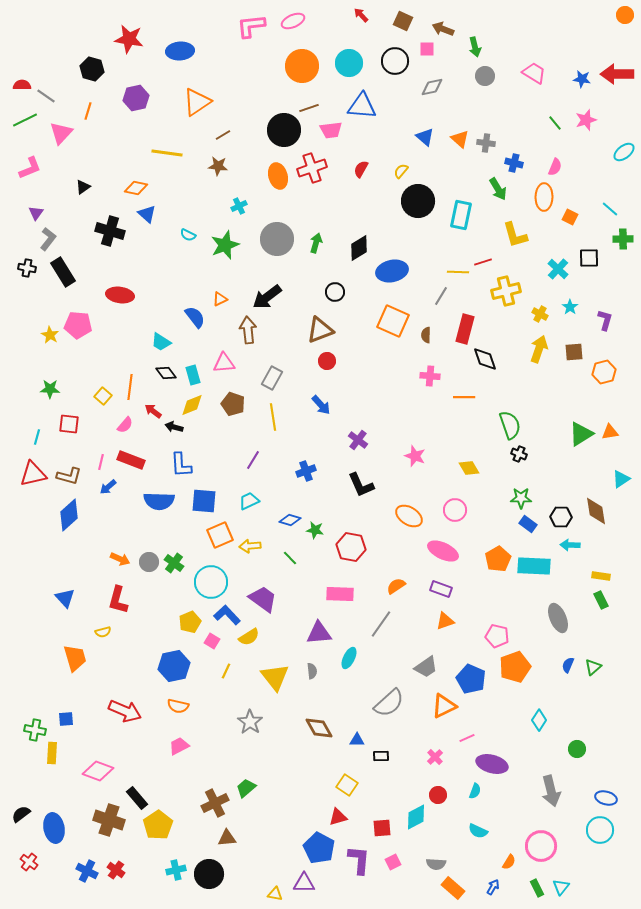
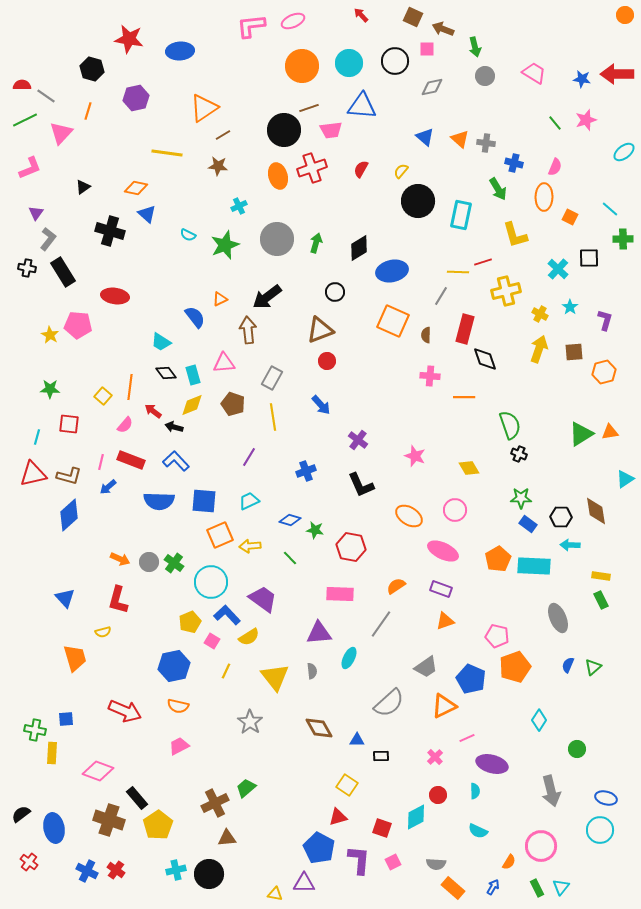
brown square at (403, 21): moved 10 px right, 4 px up
orange triangle at (197, 102): moved 7 px right, 6 px down
red ellipse at (120, 295): moved 5 px left, 1 px down
purple line at (253, 460): moved 4 px left, 3 px up
blue L-shape at (181, 465): moved 5 px left, 4 px up; rotated 140 degrees clockwise
cyan triangle at (621, 479): moved 4 px right
cyan semicircle at (475, 791): rotated 21 degrees counterclockwise
red square at (382, 828): rotated 24 degrees clockwise
